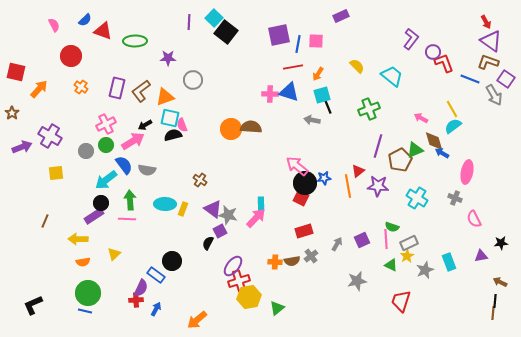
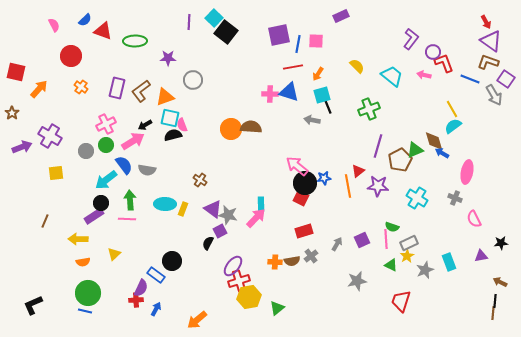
pink arrow at (421, 118): moved 3 px right, 43 px up; rotated 16 degrees counterclockwise
